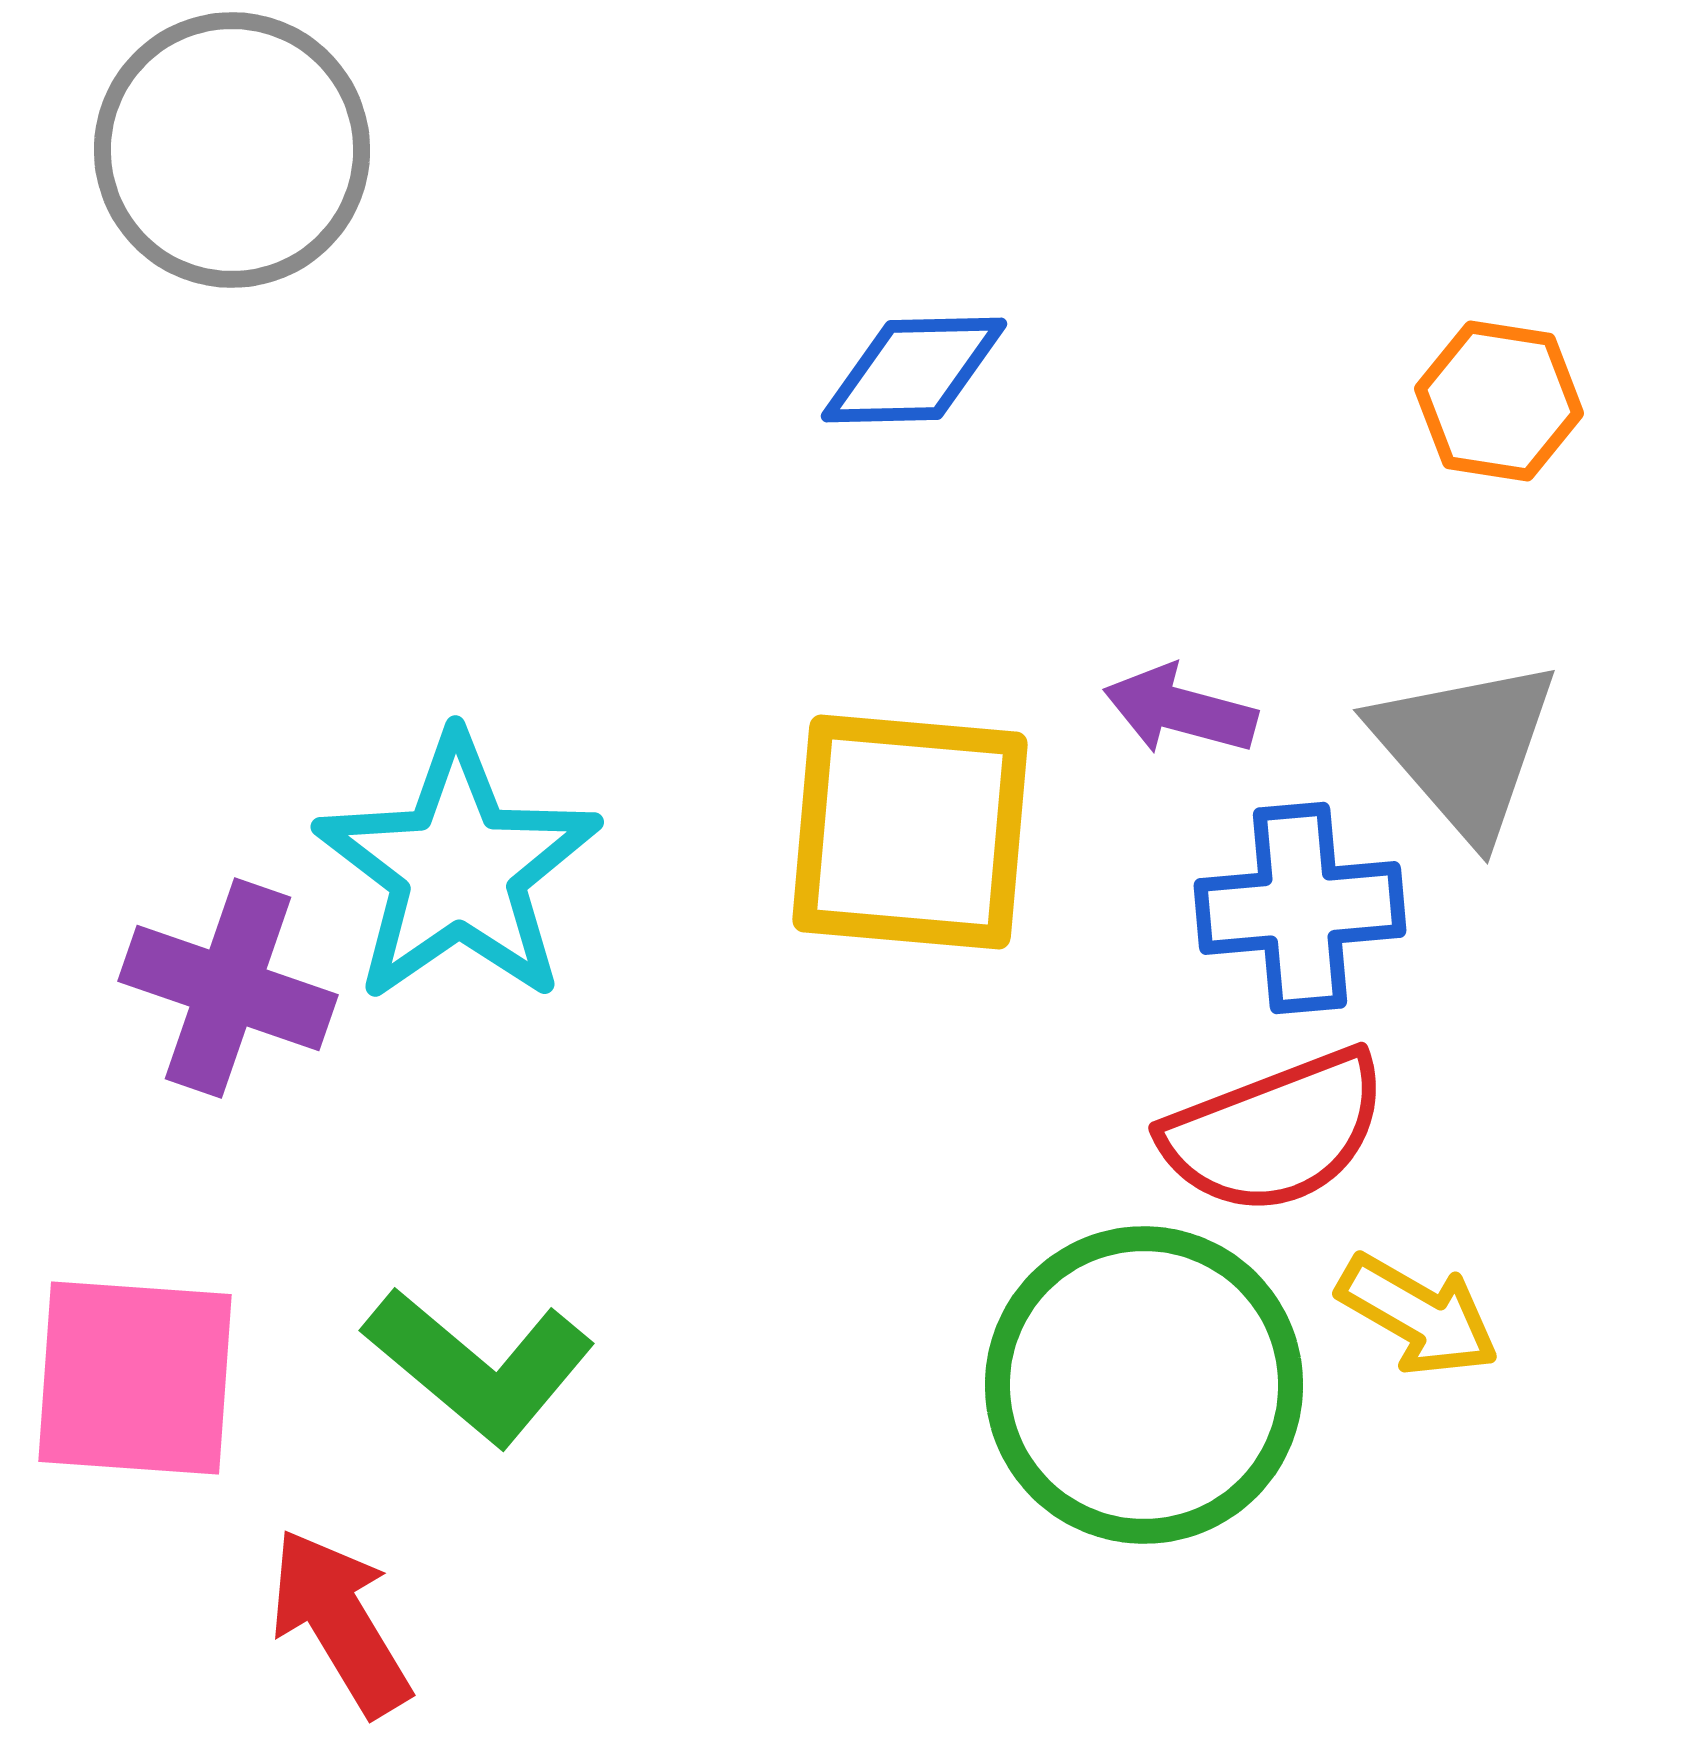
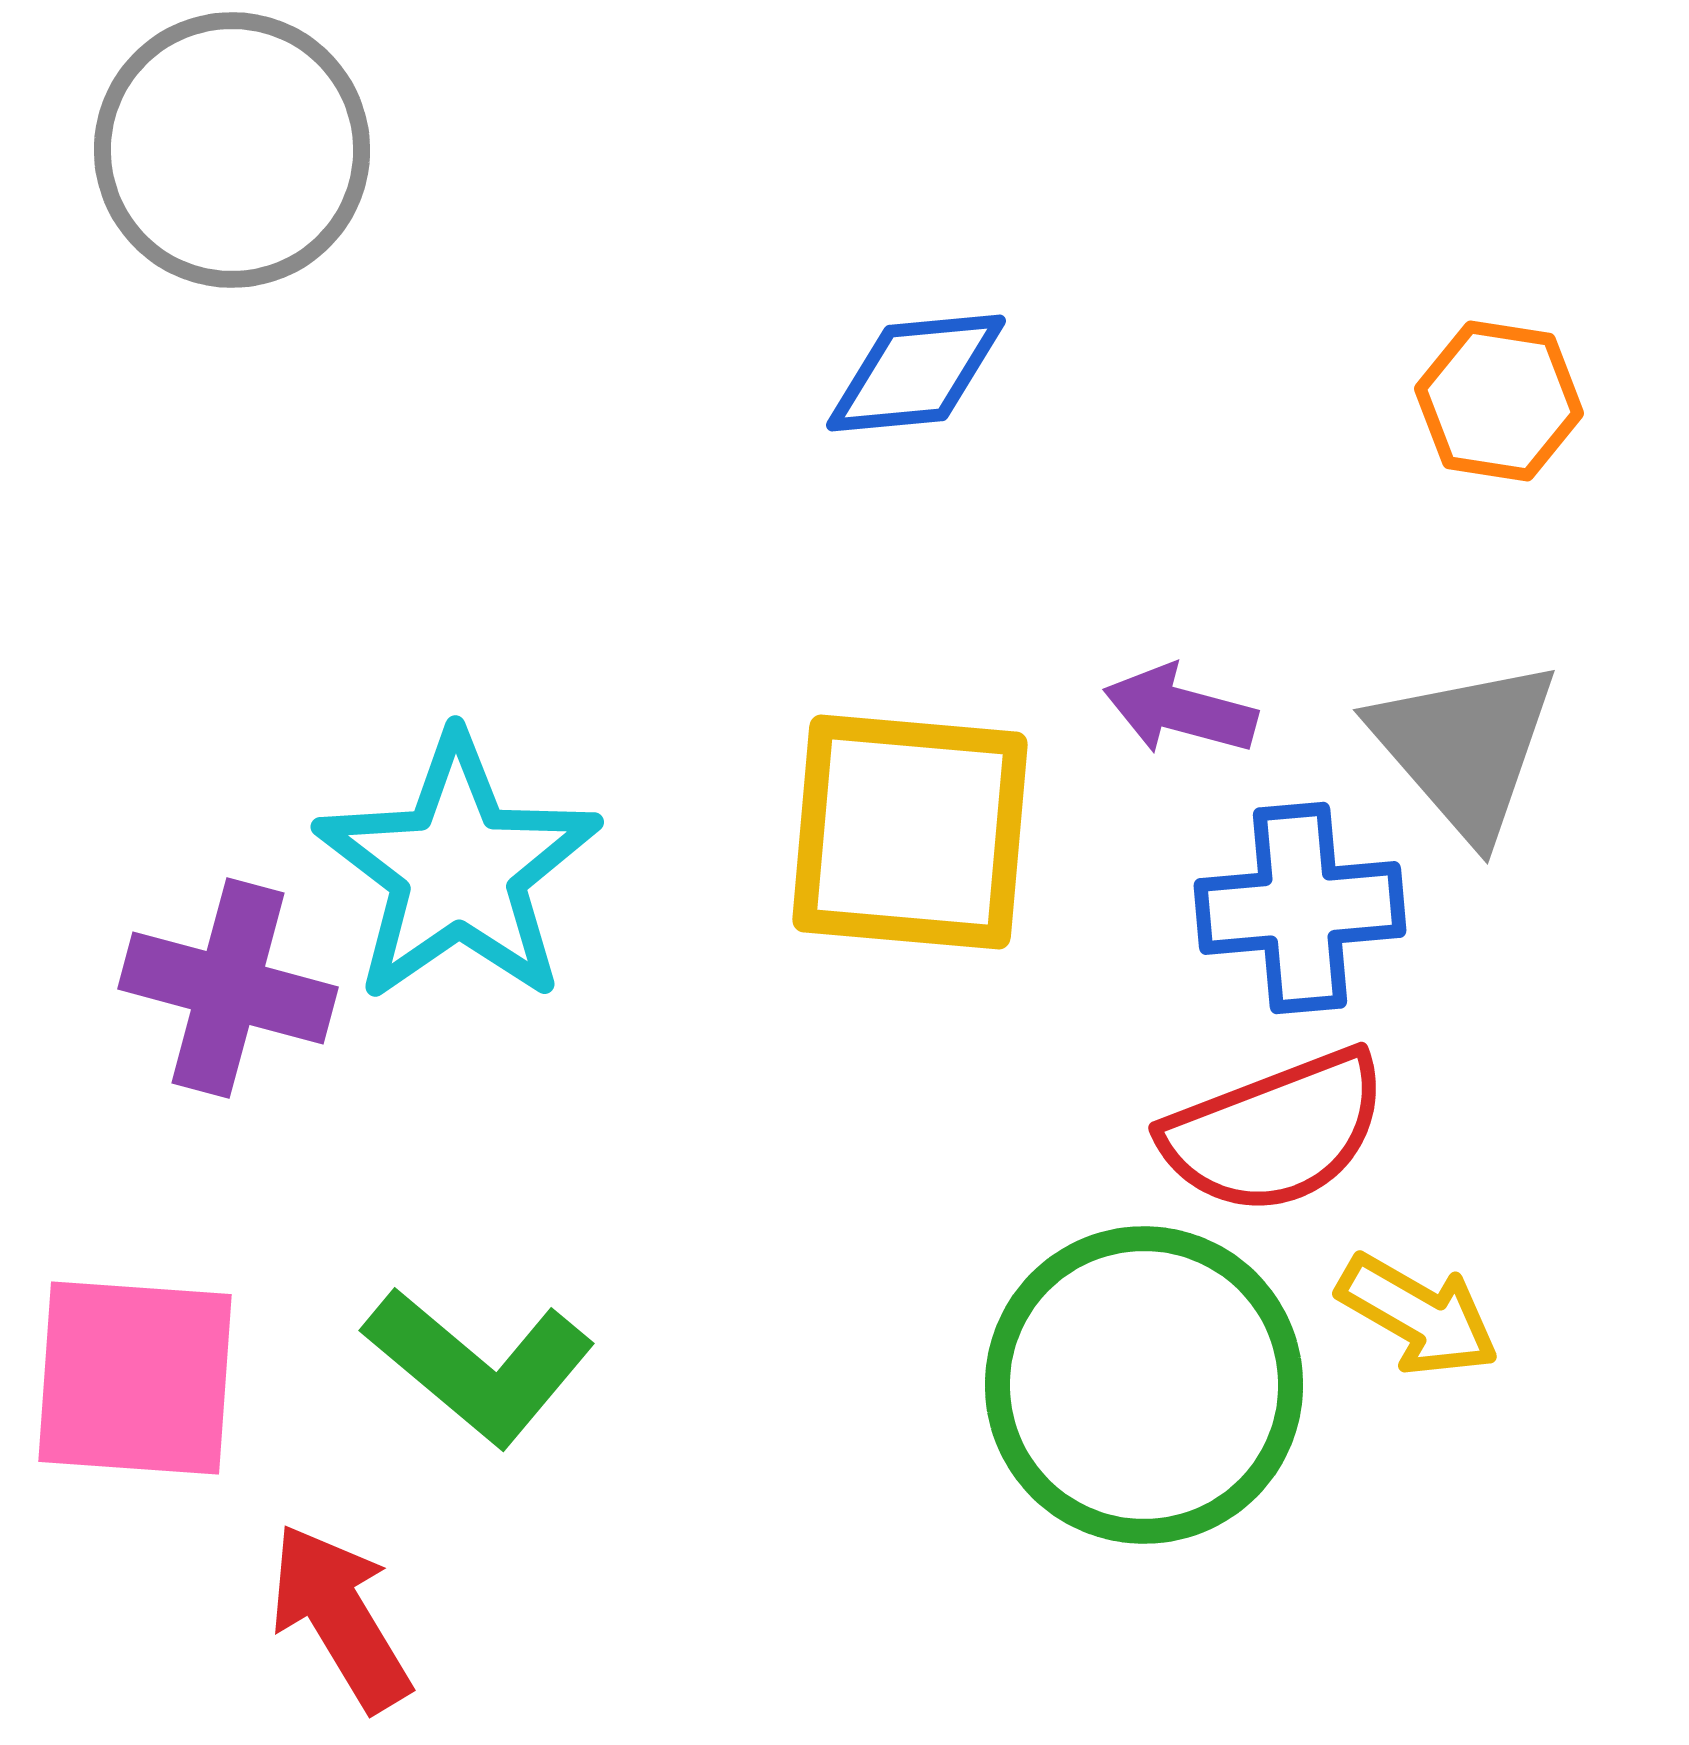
blue diamond: moved 2 px right, 3 px down; rotated 4 degrees counterclockwise
purple cross: rotated 4 degrees counterclockwise
red arrow: moved 5 px up
